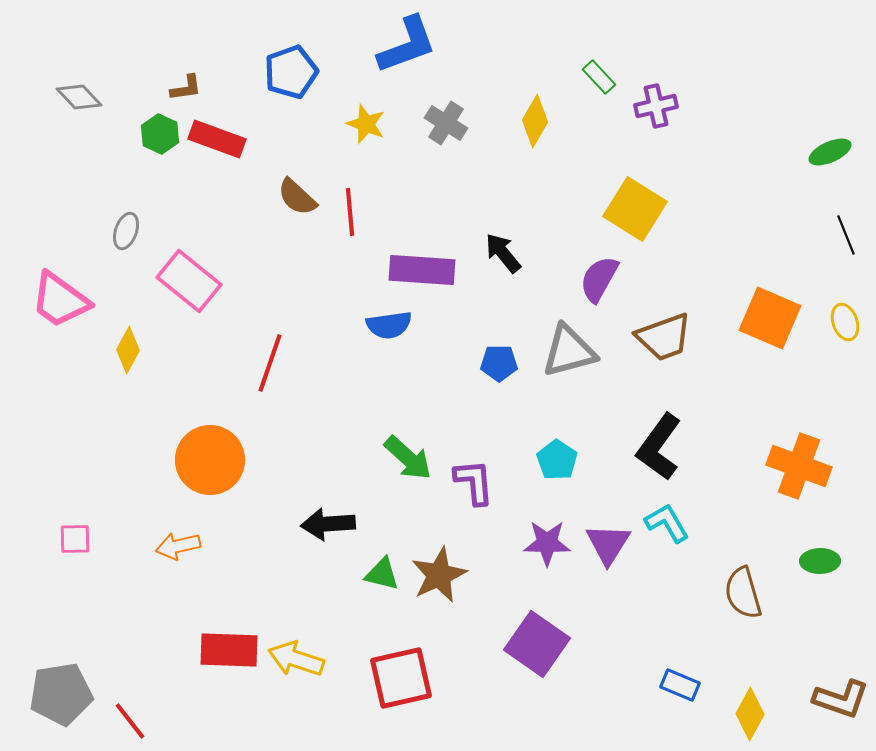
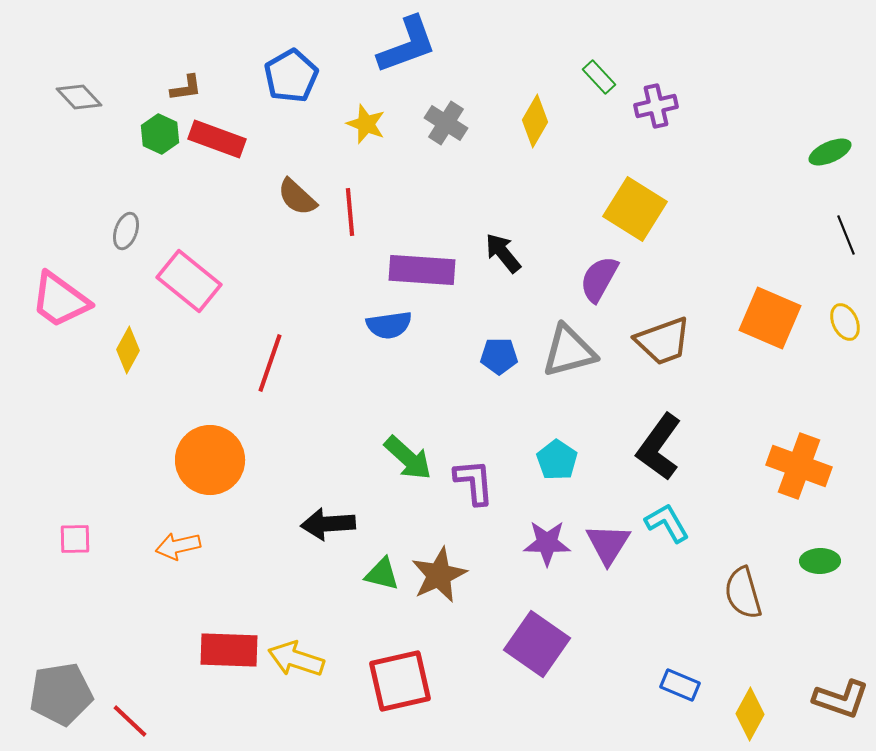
blue pentagon at (291, 72): moved 4 px down; rotated 10 degrees counterclockwise
yellow ellipse at (845, 322): rotated 6 degrees counterclockwise
brown trapezoid at (664, 337): moved 1 px left, 4 px down
blue pentagon at (499, 363): moved 7 px up
red square at (401, 678): moved 1 px left, 3 px down
red line at (130, 721): rotated 9 degrees counterclockwise
